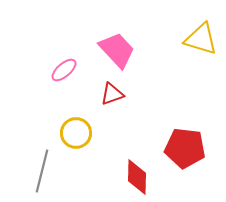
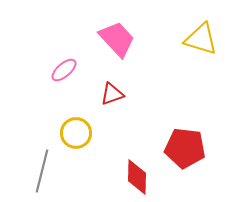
pink trapezoid: moved 11 px up
